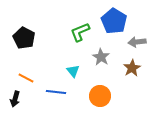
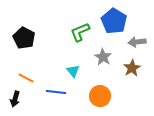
gray star: moved 2 px right
